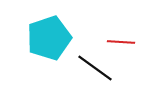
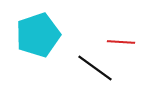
cyan pentagon: moved 11 px left, 3 px up
